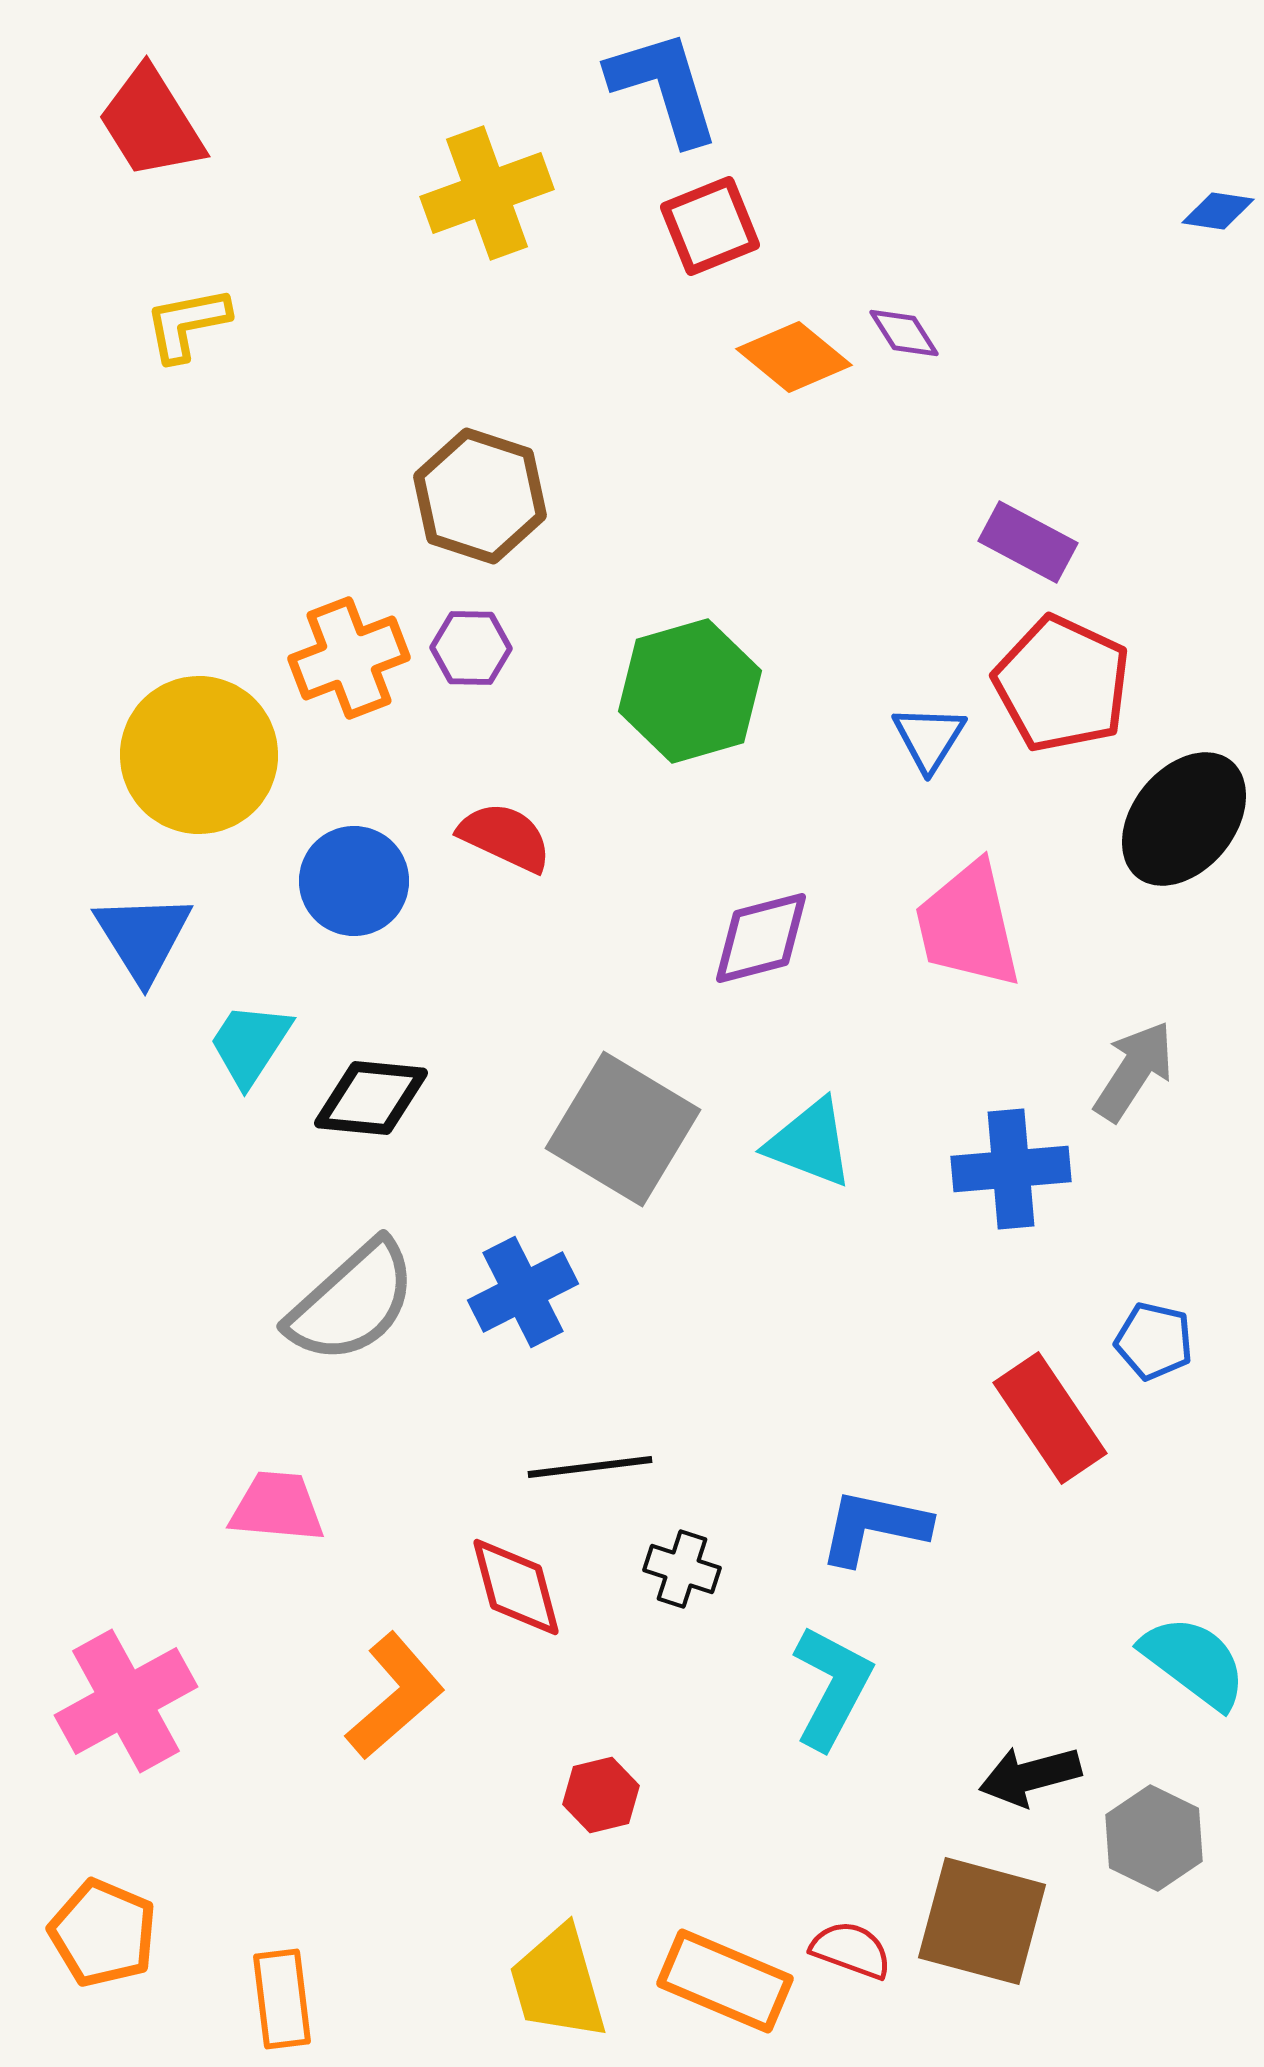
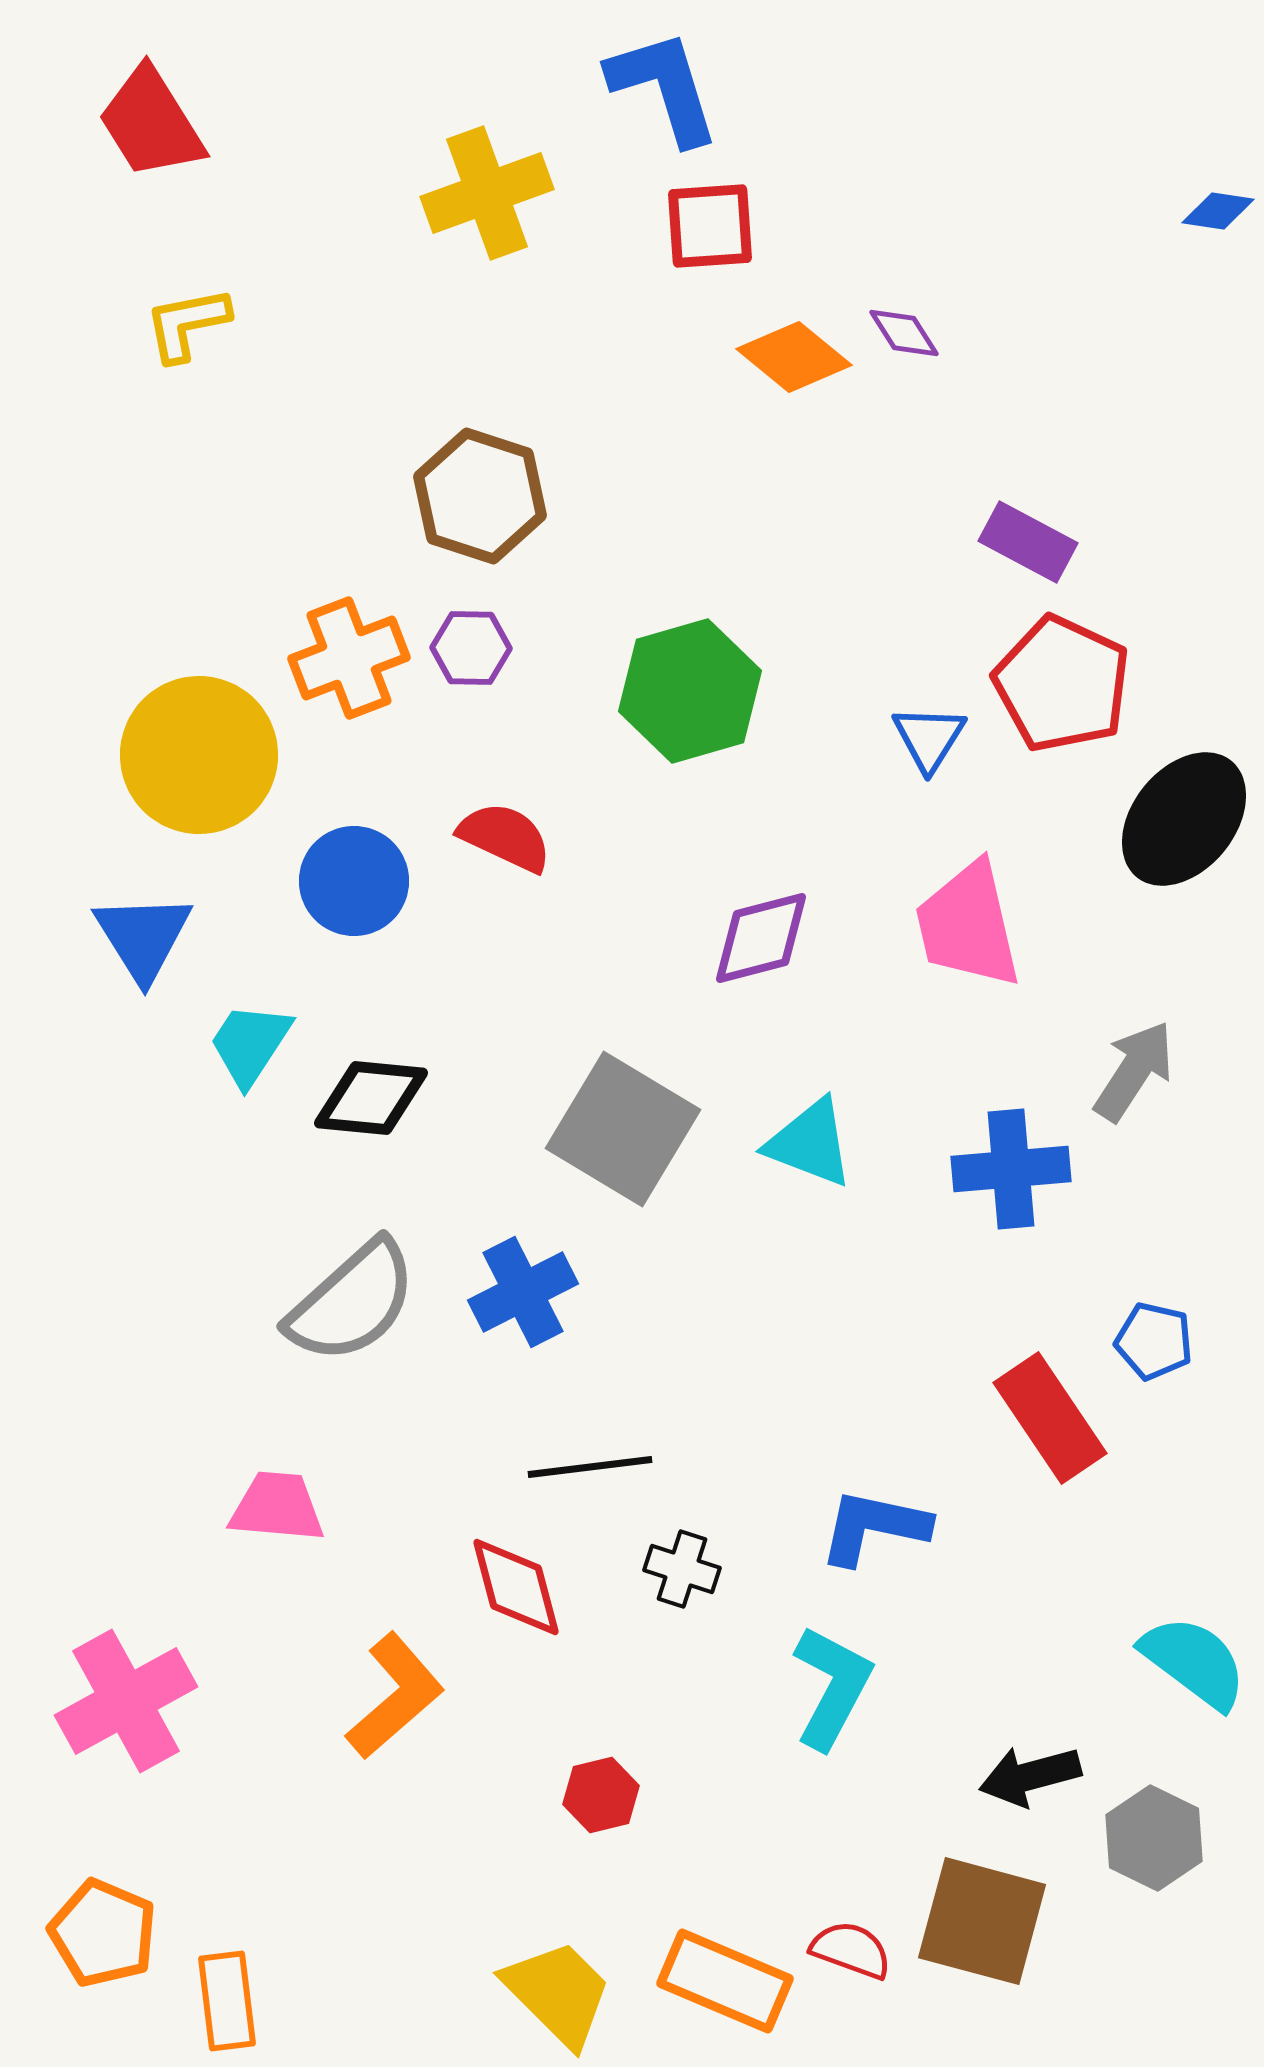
red square at (710, 226): rotated 18 degrees clockwise
yellow trapezoid at (558, 1983): moved 10 px down; rotated 151 degrees clockwise
orange rectangle at (282, 1999): moved 55 px left, 2 px down
